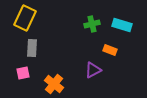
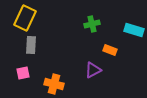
cyan rectangle: moved 12 px right, 5 px down
gray rectangle: moved 1 px left, 3 px up
orange cross: rotated 24 degrees counterclockwise
